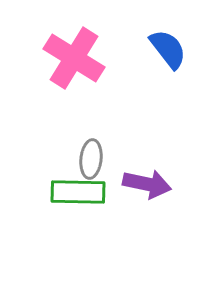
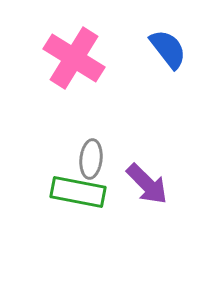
purple arrow: rotated 33 degrees clockwise
green rectangle: rotated 10 degrees clockwise
